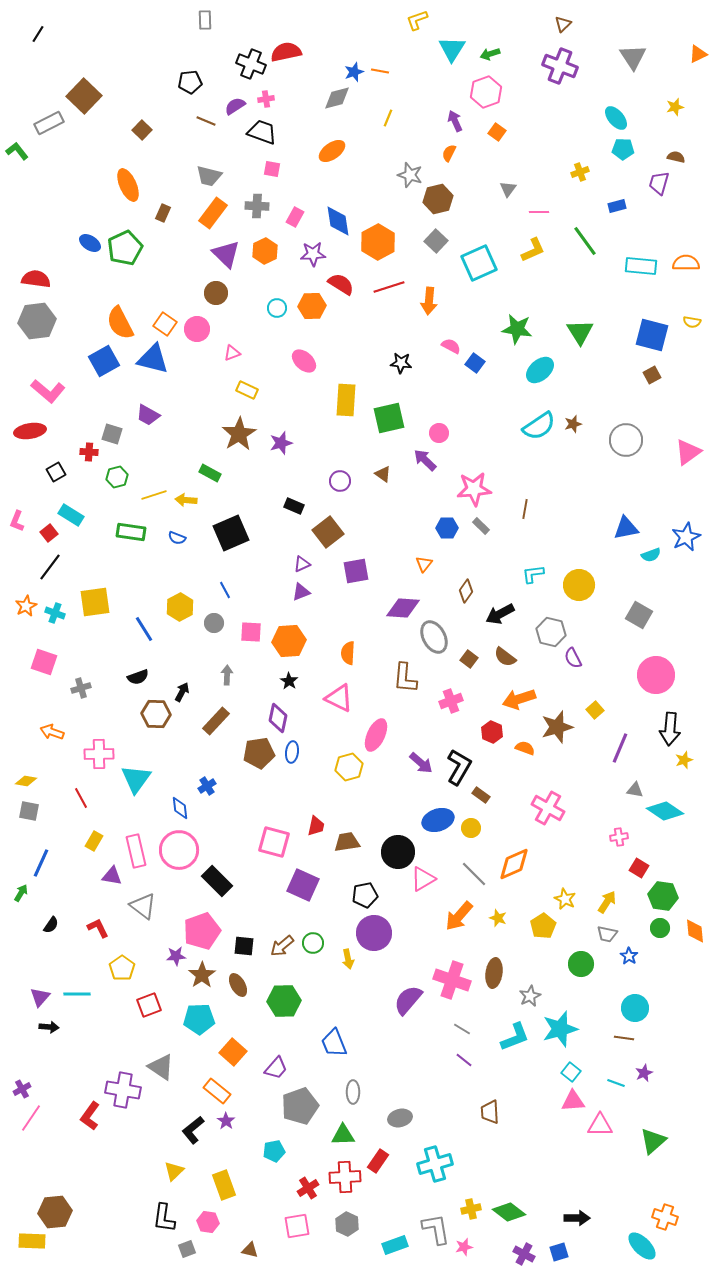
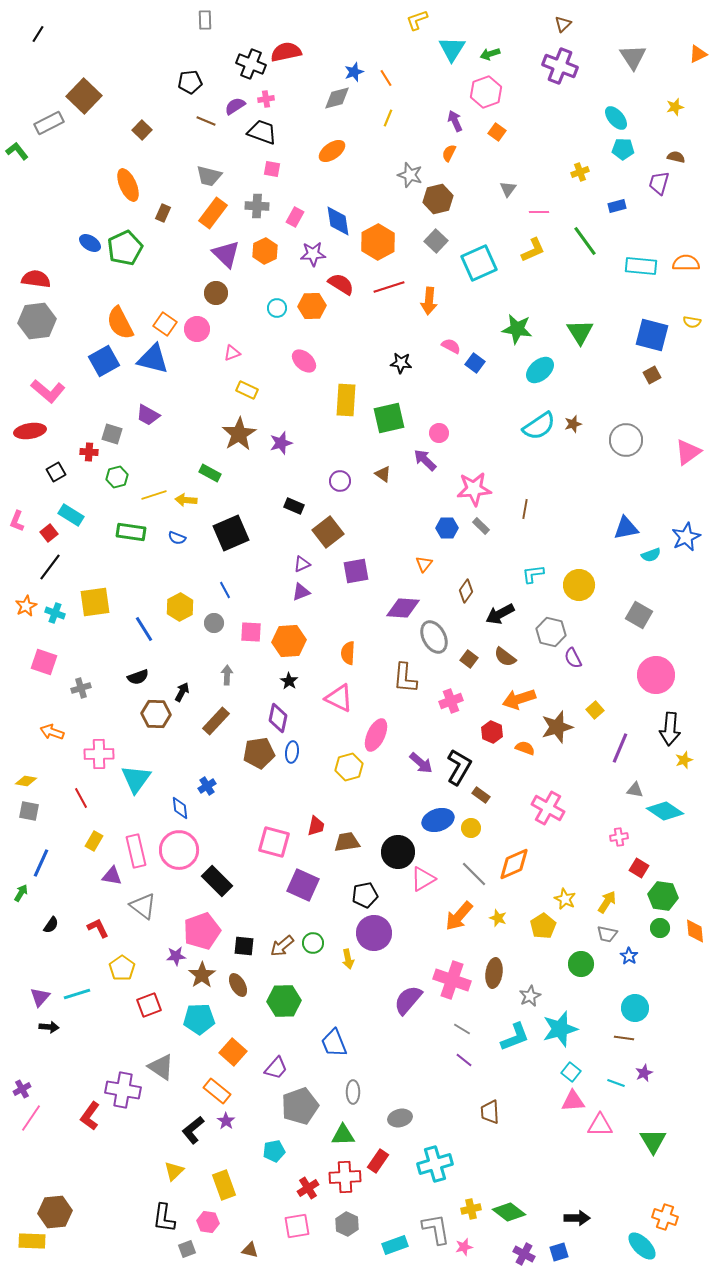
orange line at (380, 71): moved 6 px right, 7 px down; rotated 48 degrees clockwise
cyan line at (77, 994): rotated 16 degrees counterclockwise
green triangle at (653, 1141): rotated 20 degrees counterclockwise
